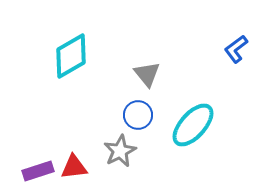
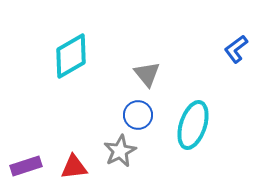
cyan ellipse: rotated 24 degrees counterclockwise
purple rectangle: moved 12 px left, 5 px up
